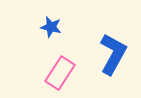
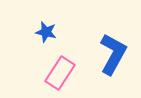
blue star: moved 5 px left, 5 px down
